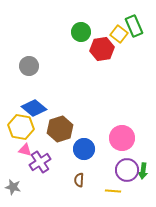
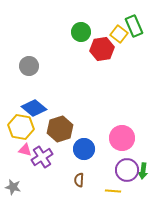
purple cross: moved 2 px right, 5 px up
